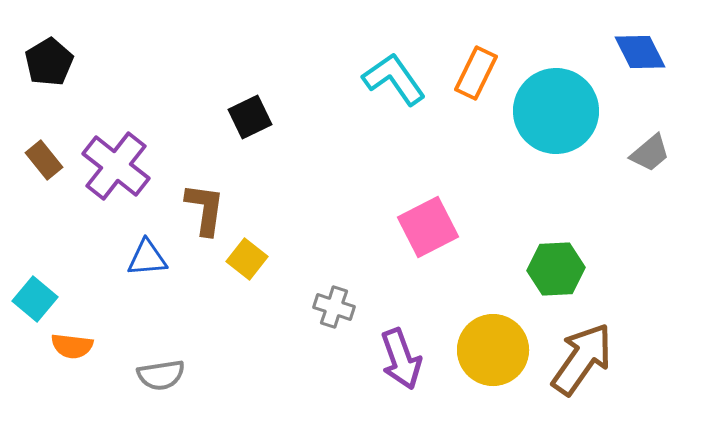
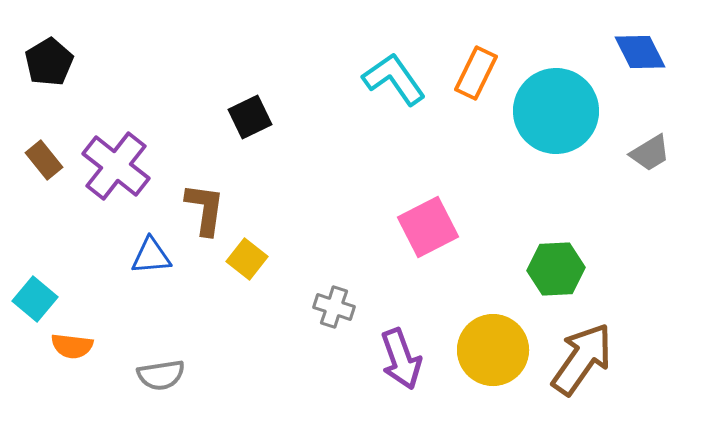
gray trapezoid: rotated 9 degrees clockwise
blue triangle: moved 4 px right, 2 px up
